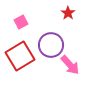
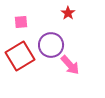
pink square: rotated 24 degrees clockwise
